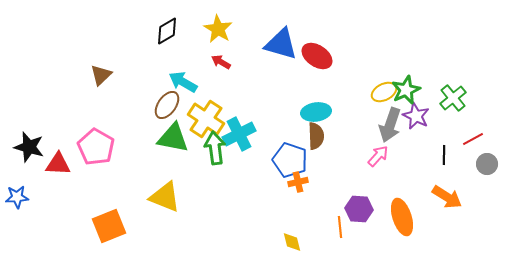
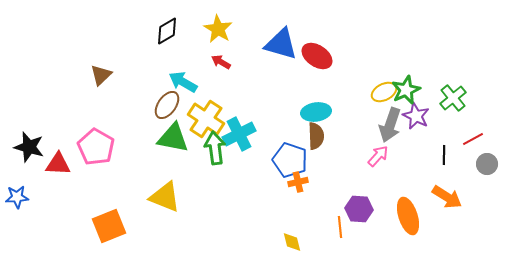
orange ellipse: moved 6 px right, 1 px up
